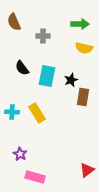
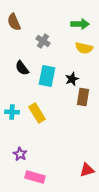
gray cross: moved 5 px down; rotated 32 degrees clockwise
black star: moved 1 px right, 1 px up
red triangle: rotated 21 degrees clockwise
